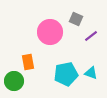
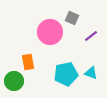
gray square: moved 4 px left, 1 px up
